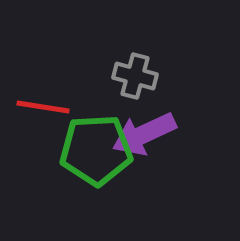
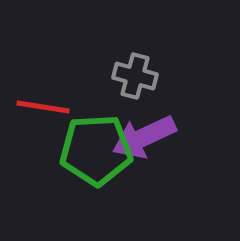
purple arrow: moved 3 px down
